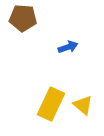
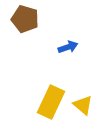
brown pentagon: moved 2 px right, 1 px down; rotated 12 degrees clockwise
yellow rectangle: moved 2 px up
